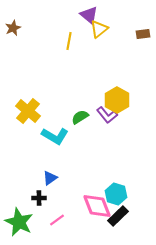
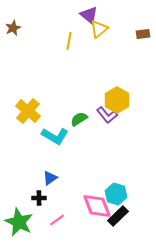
green semicircle: moved 1 px left, 2 px down
